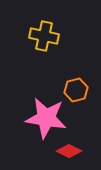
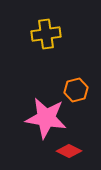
yellow cross: moved 2 px right, 2 px up; rotated 20 degrees counterclockwise
